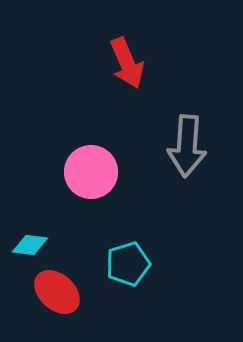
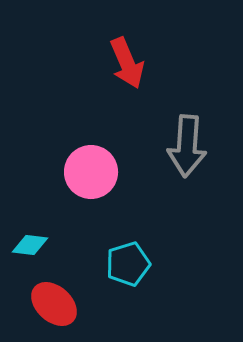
red ellipse: moved 3 px left, 12 px down
